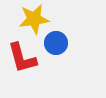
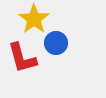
yellow star: rotated 28 degrees counterclockwise
